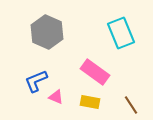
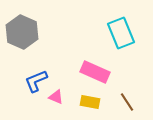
gray hexagon: moved 25 px left
pink rectangle: rotated 12 degrees counterclockwise
brown line: moved 4 px left, 3 px up
